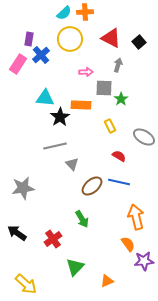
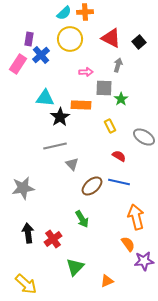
black arrow: moved 11 px right; rotated 48 degrees clockwise
